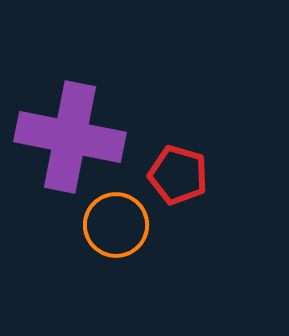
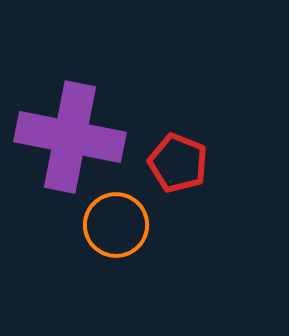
red pentagon: moved 12 px up; rotated 6 degrees clockwise
